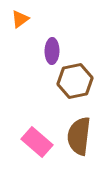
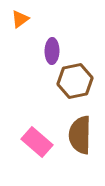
brown semicircle: moved 1 px right, 1 px up; rotated 6 degrees counterclockwise
